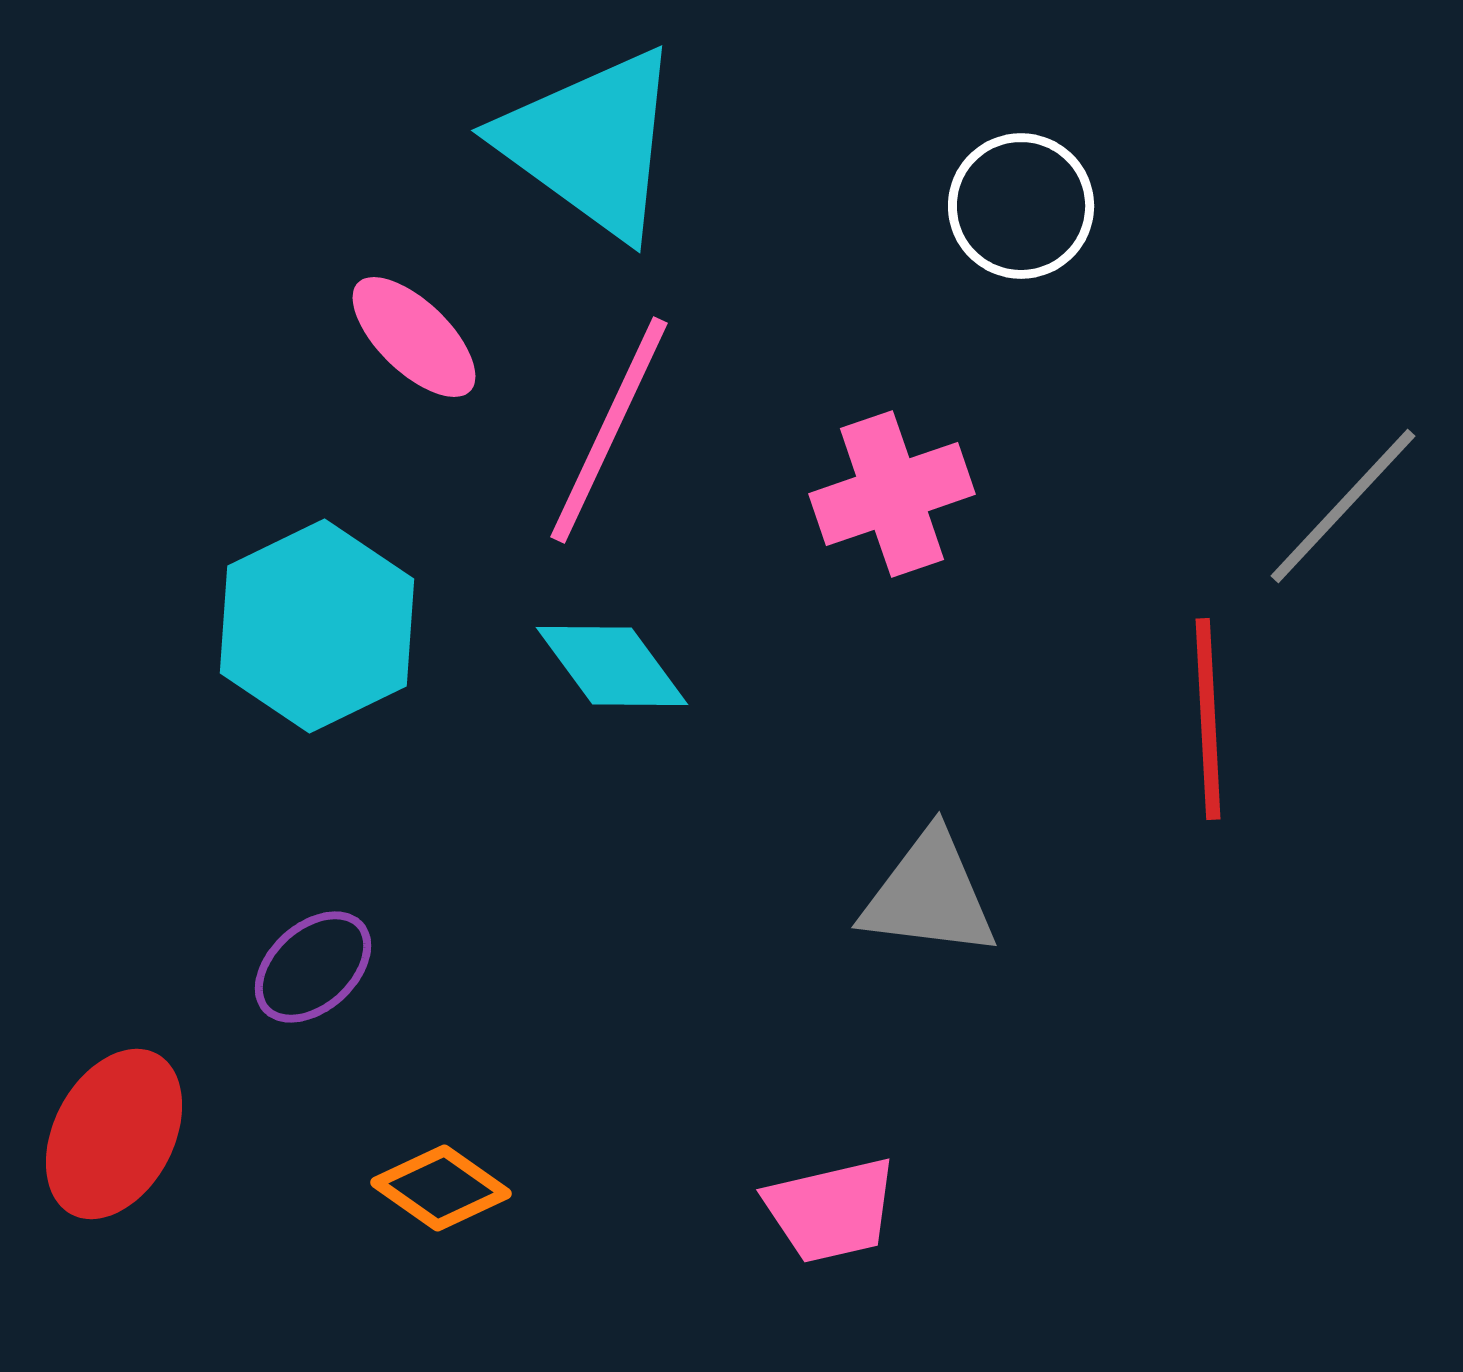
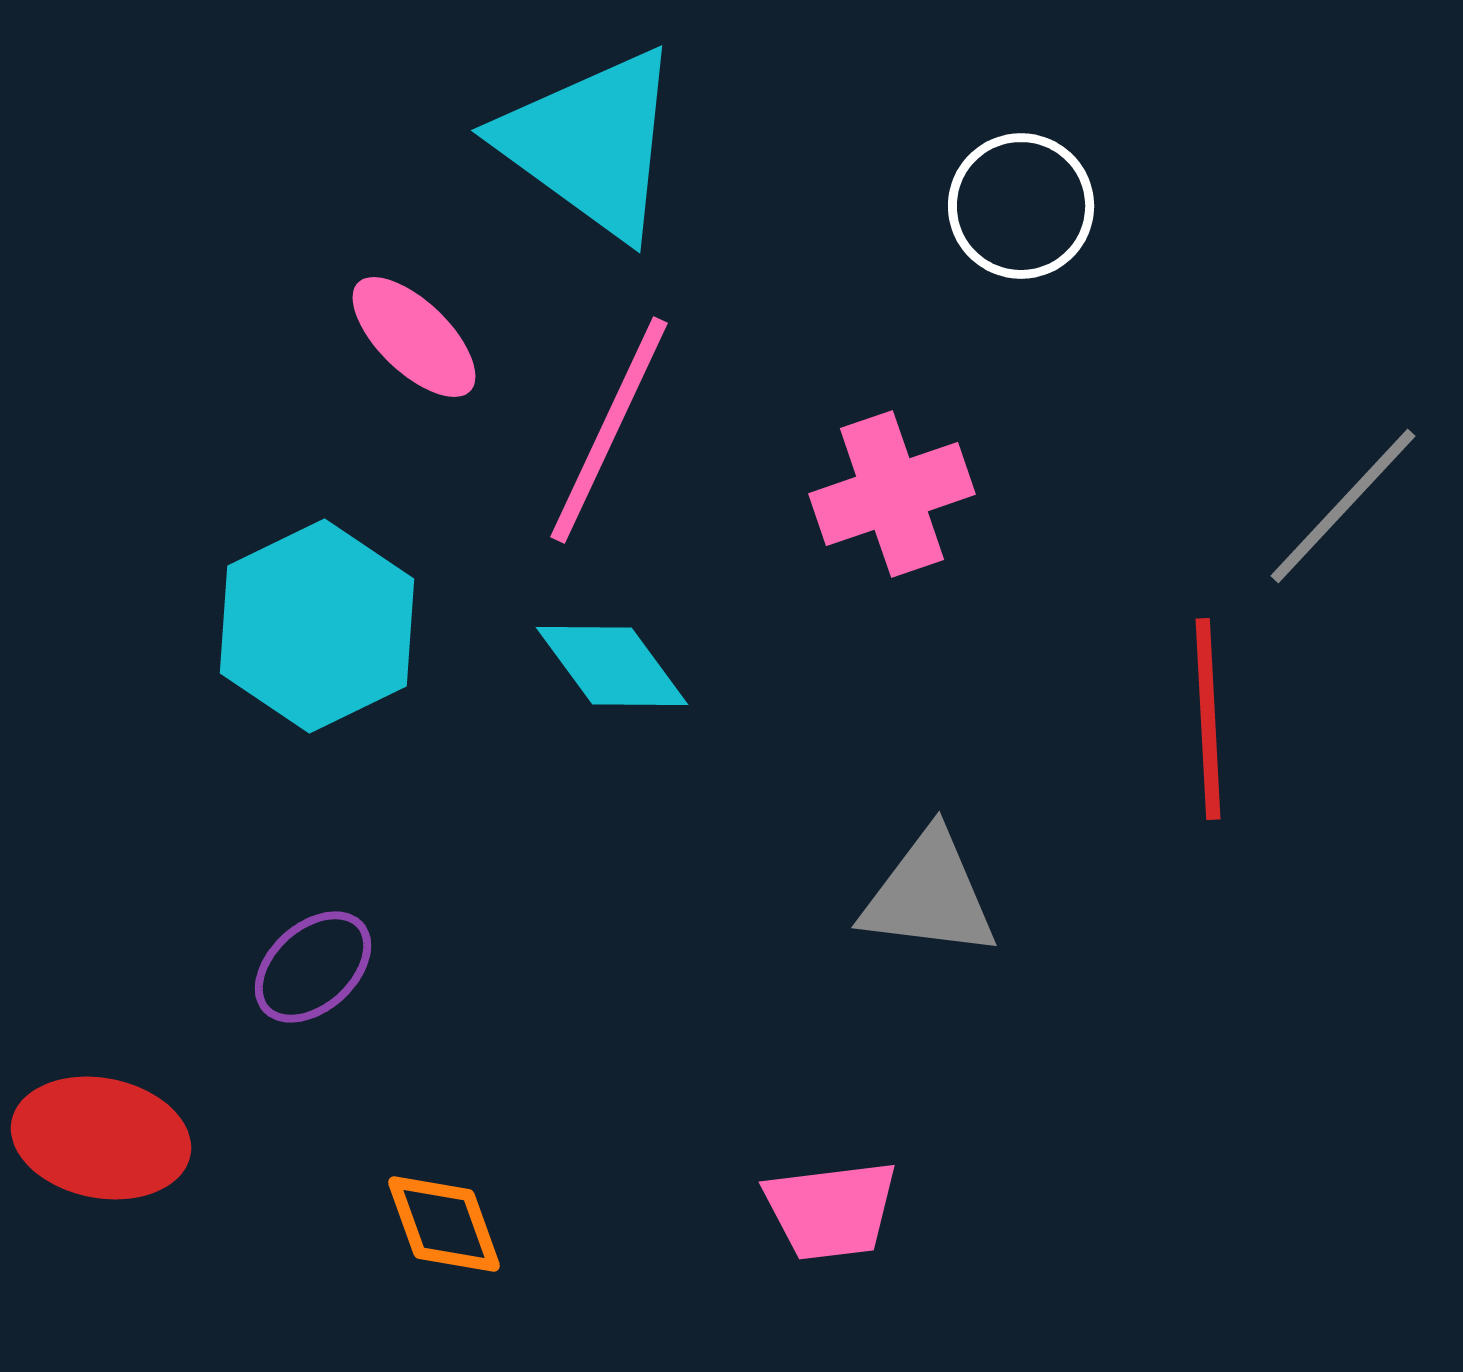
red ellipse: moved 13 px left, 4 px down; rotated 73 degrees clockwise
orange diamond: moved 3 px right, 36 px down; rotated 35 degrees clockwise
pink trapezoid: rotated 6 degrees clockwise
